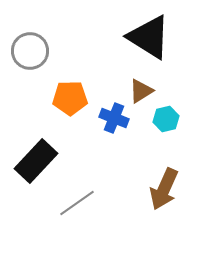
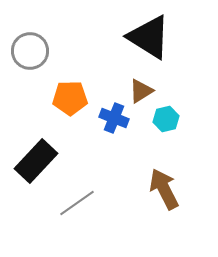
brown arrow: rotated 129 degrees clockwise
